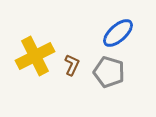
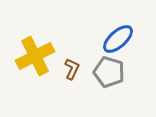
blue ellipse: moved 6 px down
brown L-shape: moved 4 px down
